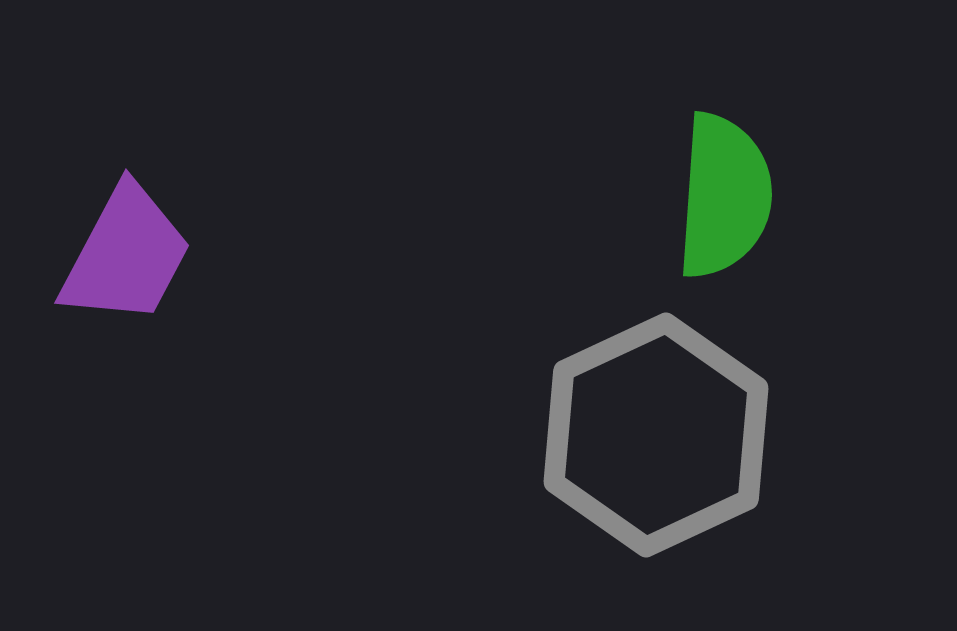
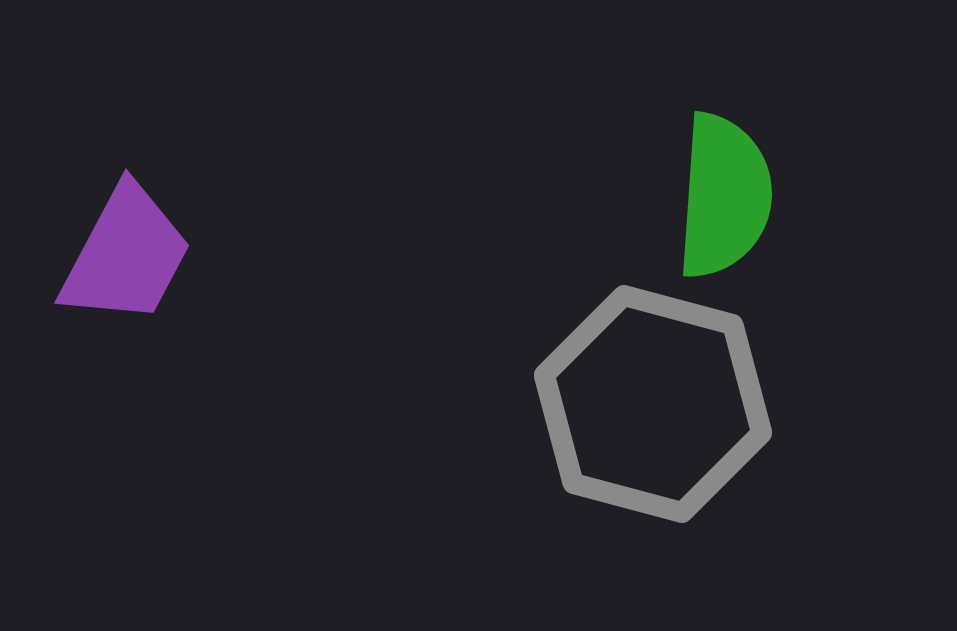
gray hexagon: moved 3 px left, 31 px up; rotated 20 degrees counterclockwise
